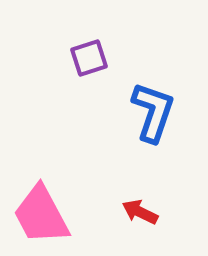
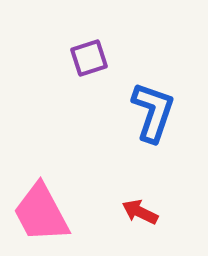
pink trapezoid: moved 2 px up
